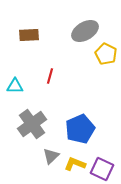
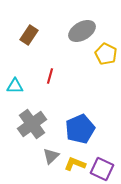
gray ellipse: moved 3 px left
brown rectangle: rotated 54 degrees counterclockwise
